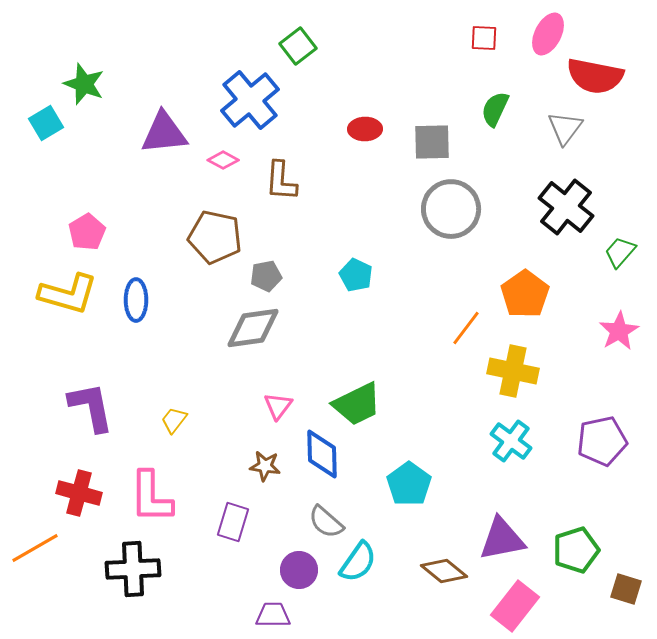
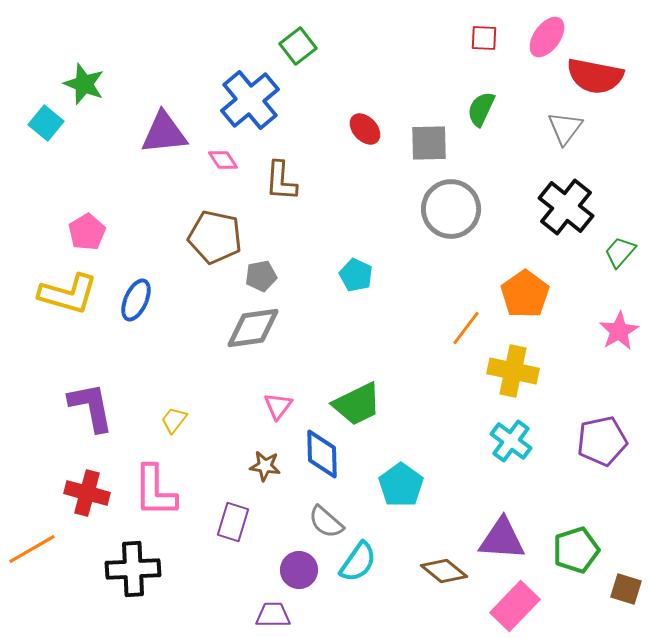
pink ellipse at (548, 34): moved 1 px left, 3 px down; rotated 9 degrees clockwise
green semicircle at (495, 109): moved 14 px left
cyan square at (46, 123): rotated 20 degrees counterclockwise
red ellipse at (365, 129): rotated 48 degrees clockwise
gray square at (432, 142): moved 3 px left, 1 px down
pink diamond at (223, 160): rotated 28 degrees clockwise
gray pentagon at (266, 276): moved 5 px left
blue ellipse at (136, 300): rotated 24 degrees clockwise
cyan pentagon at (409, 484): moved 8 px left, 1 px down
red cross at (79, 493): moved 8 px right
pink L-shape at (151, 497): moved 4 px right, 6 px up
purple triangle at (502, 539): rotated 15 degrees clockwise
orange line at (35, 548): moved 3 px left, 1 px down
pink rectangle at (515, 606): rotated 6 degrees clockwise
